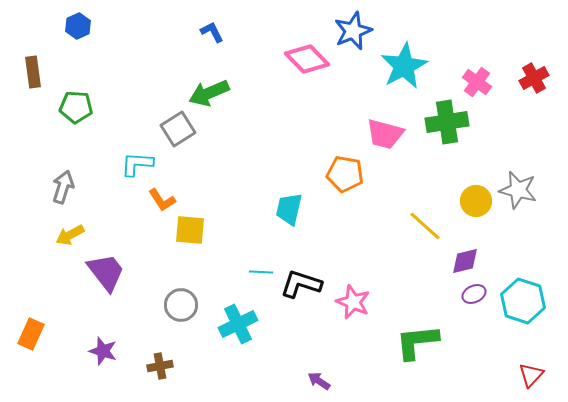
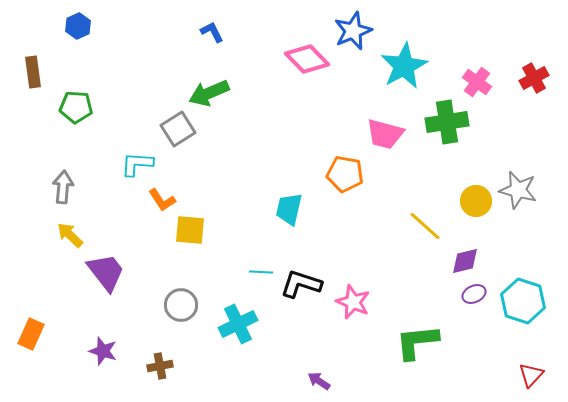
gray arrow: rotated 12 degrees counterclockwise
yellow arrow: rotated 72 degrees clockwise
